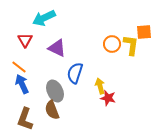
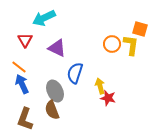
orange square: moved 4 px left, 3 px up; rotated 21 degrees clockwise
